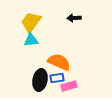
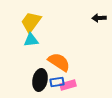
black arrow: moved 25 px right
orange semicircle: rotated 10 degrees clockwise
blue rectangle: moved 4 px down
pink rectangle: moved 1 px left, 1 px up
